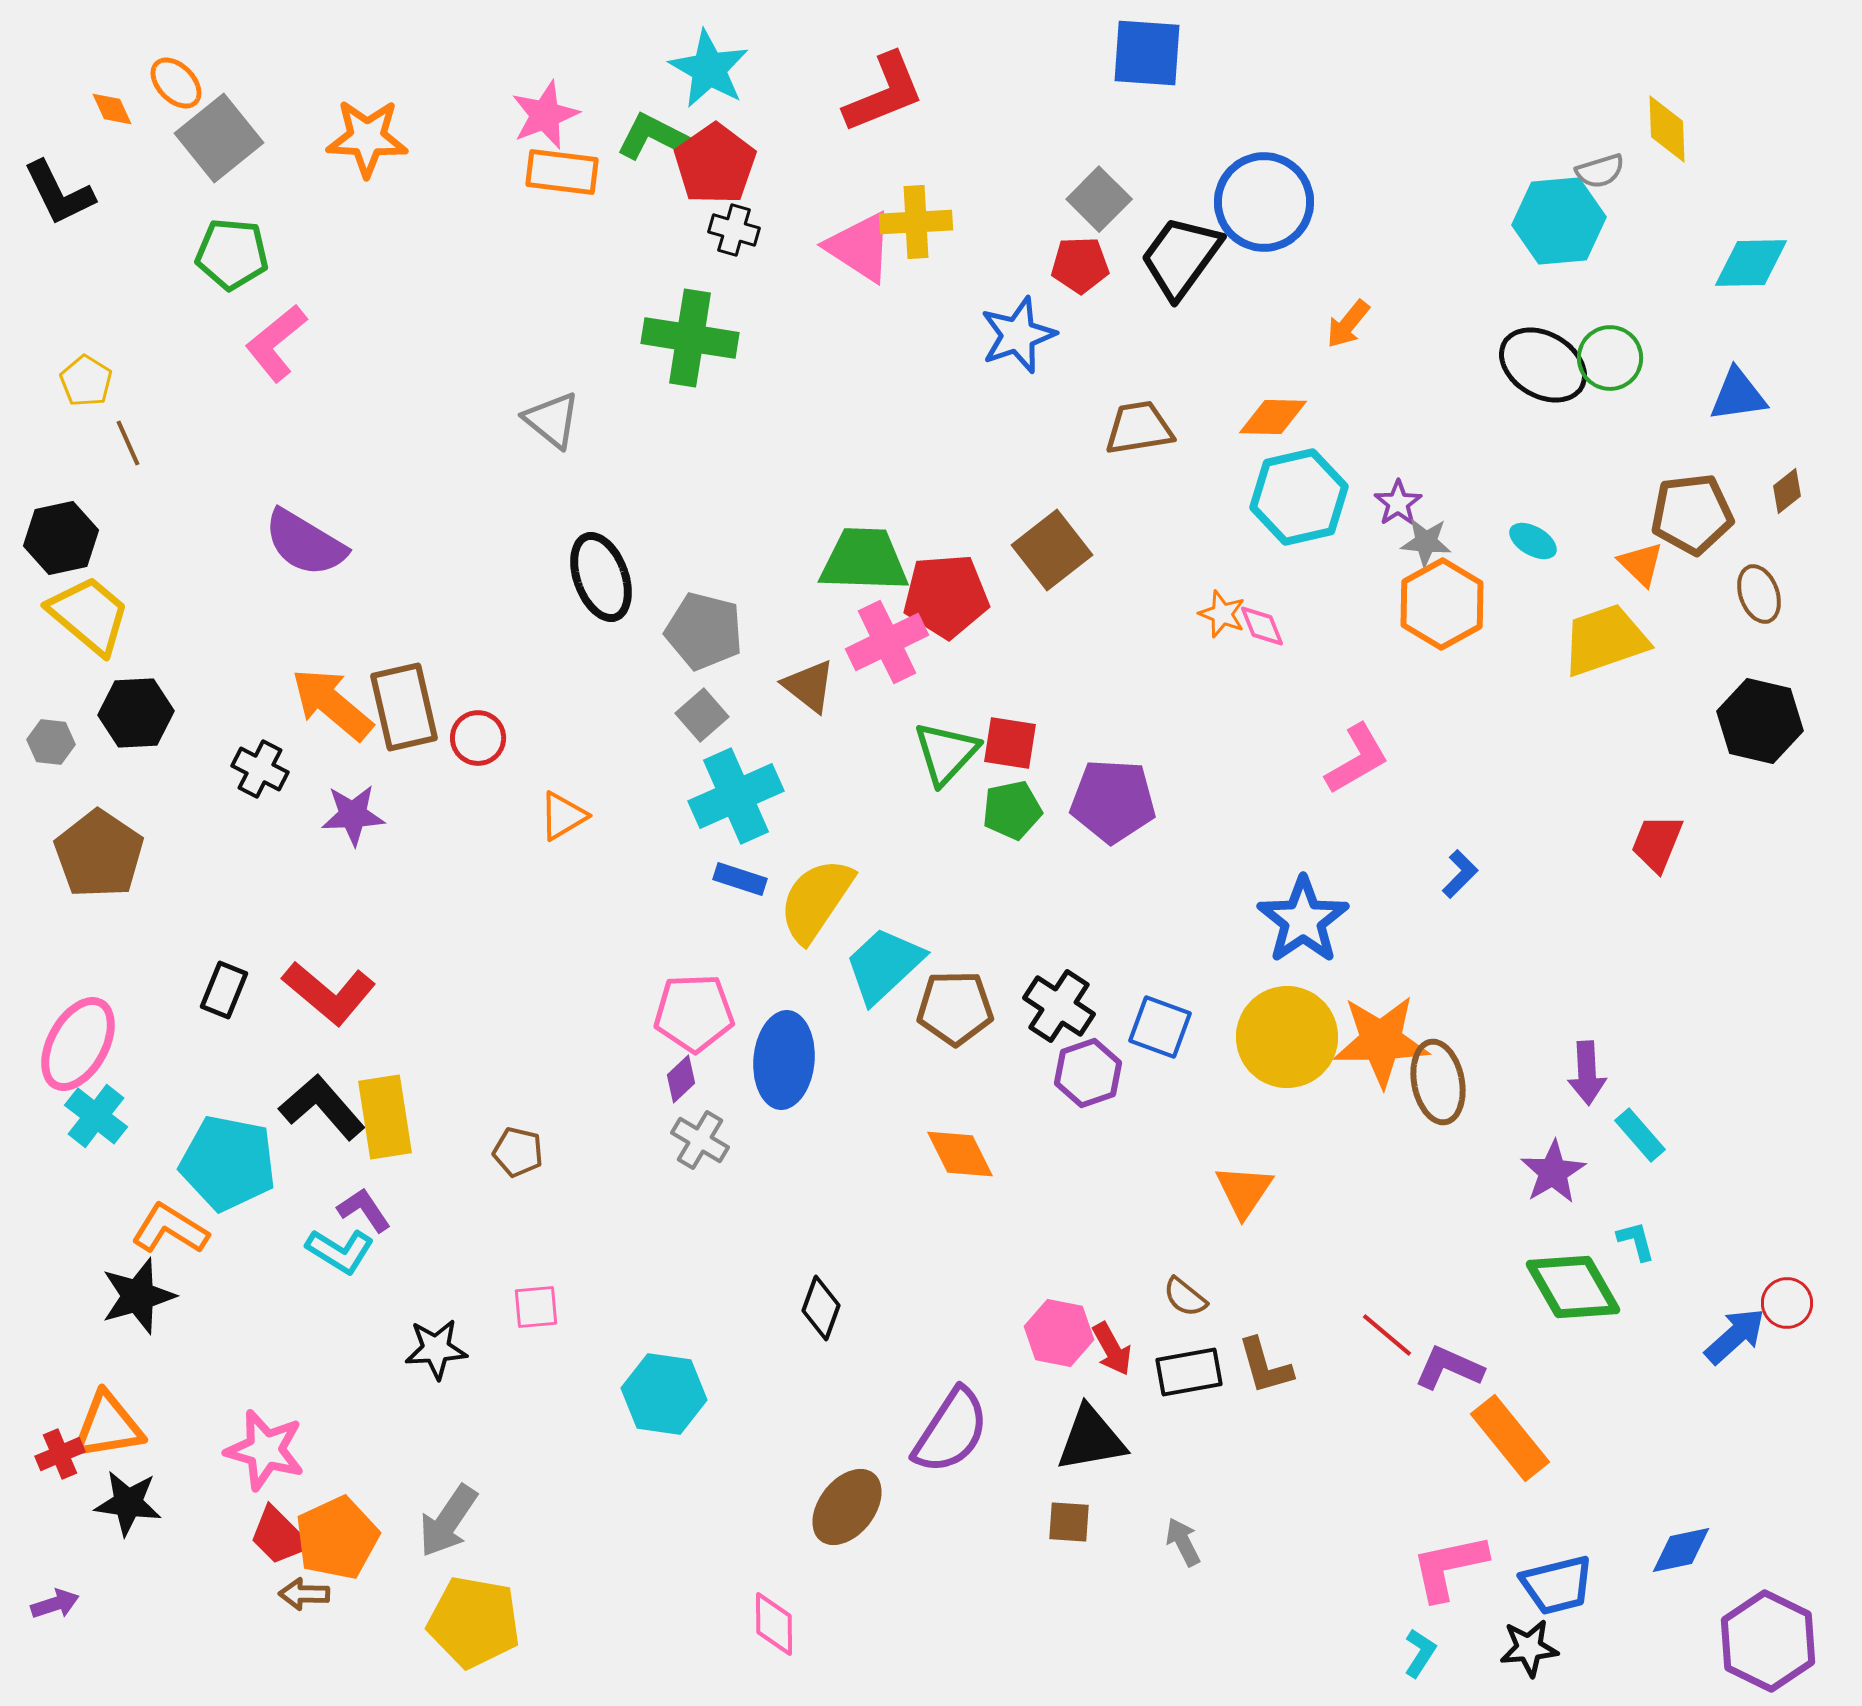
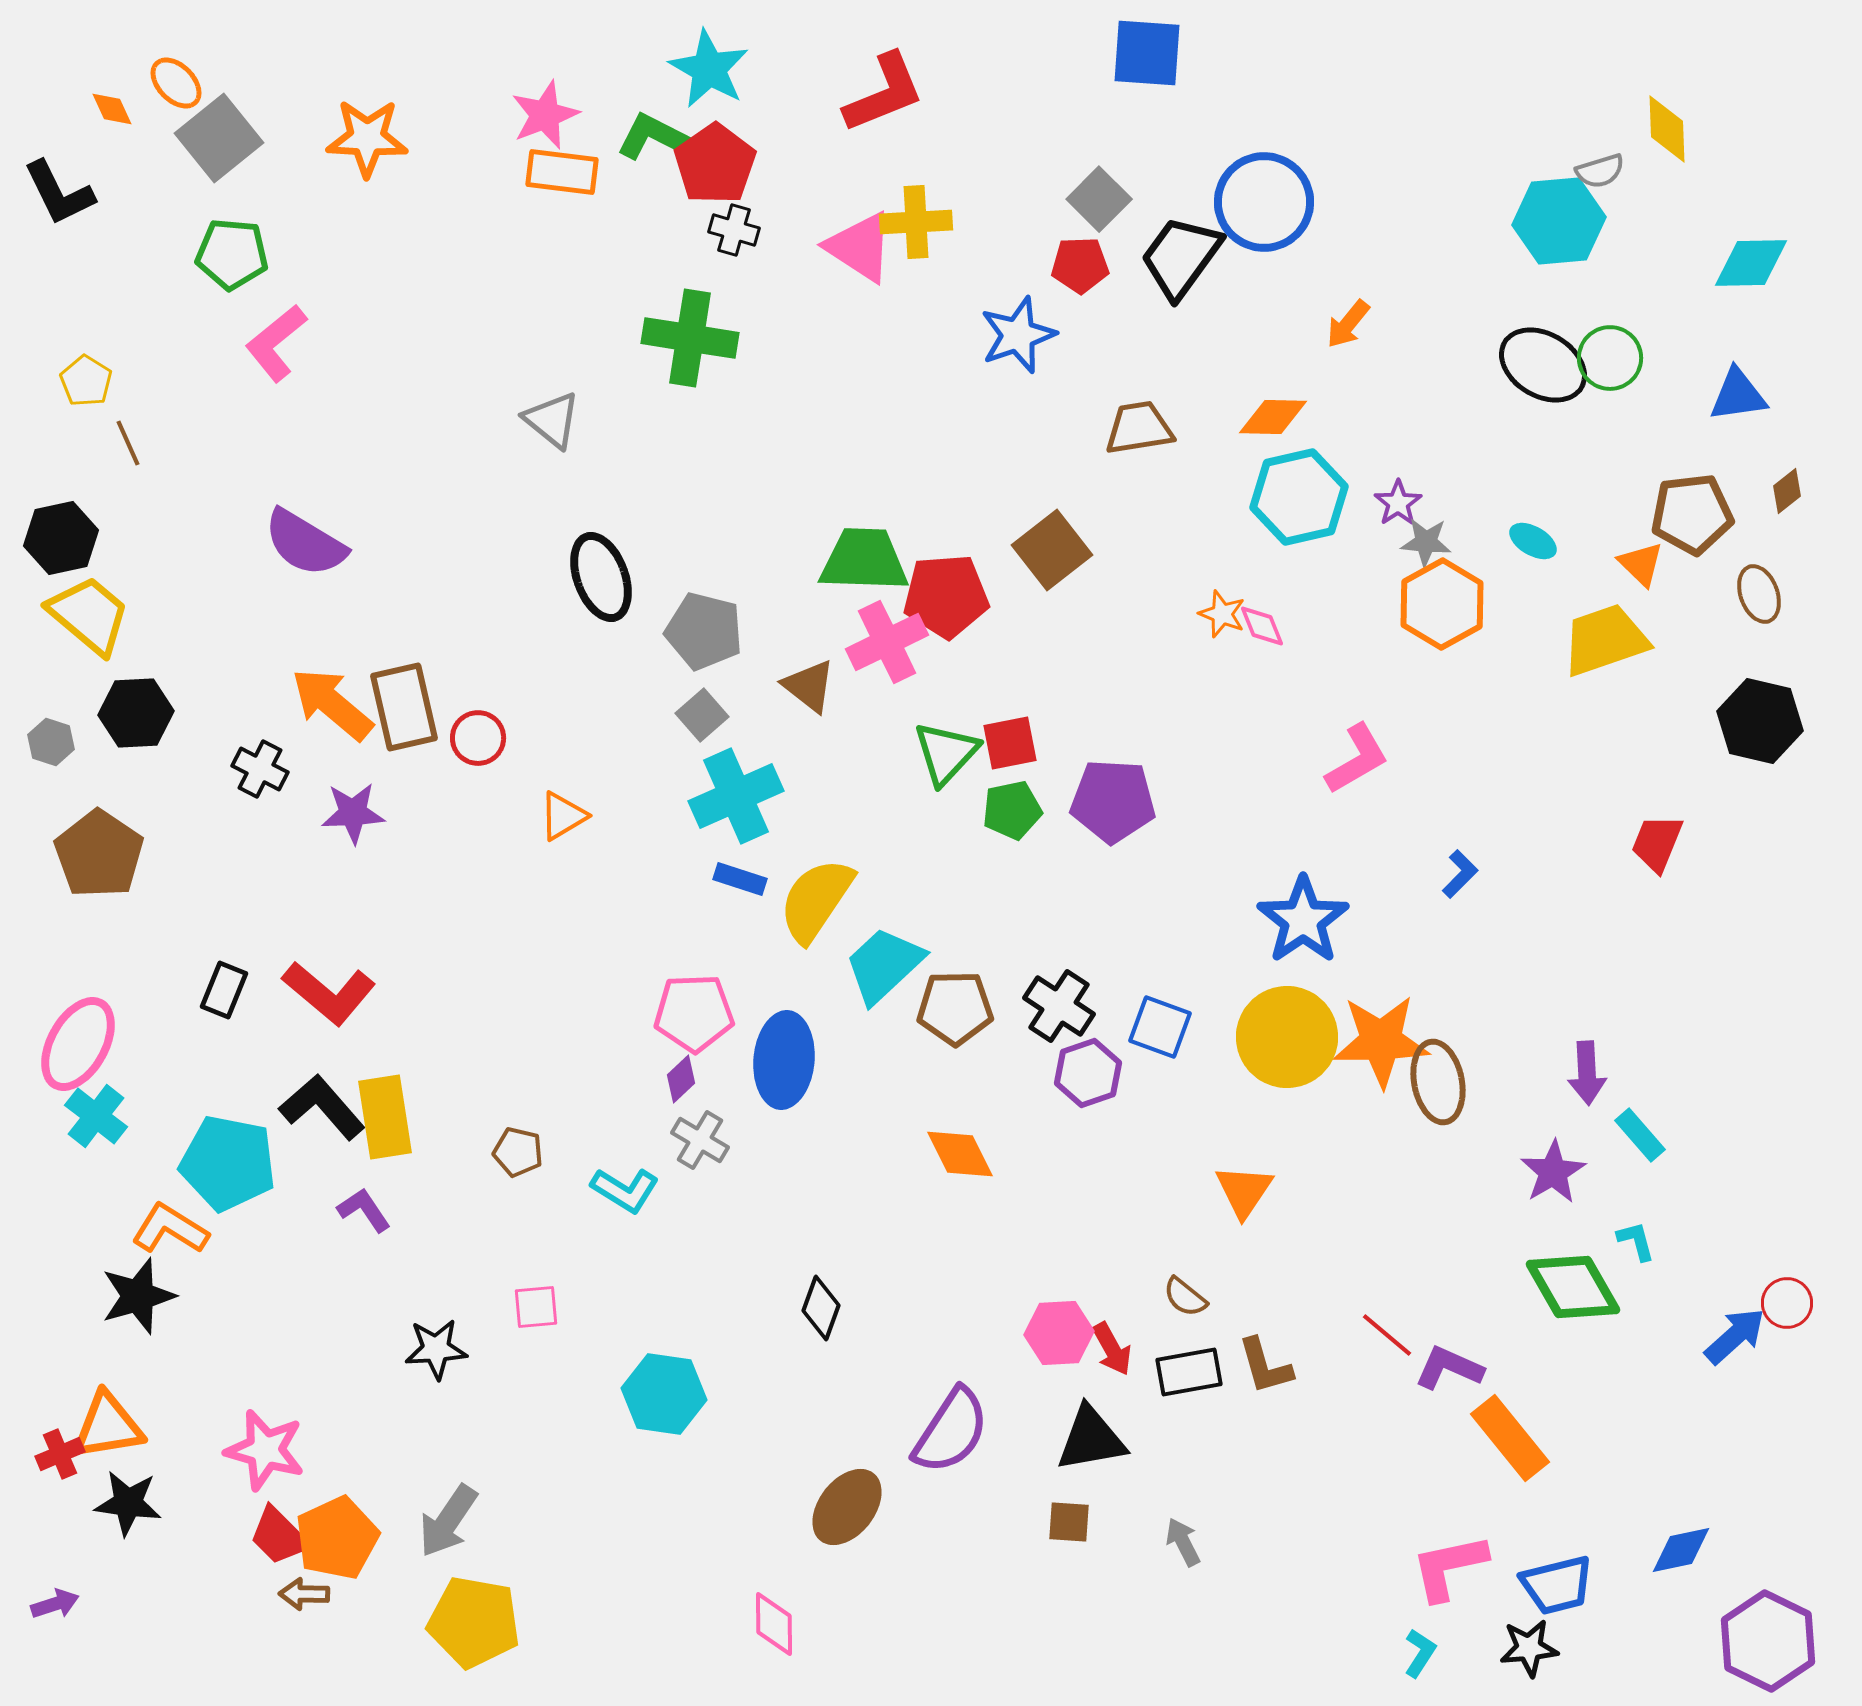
gray hexagon at (51, 742): rotated 12 degrees clockwise
red square at (1010, 743): rotated 20 degrees counterclockwise
purple star at (353, 815): moved 2 px up
cyan L-shape at (340, 1251): moved 285 px right, 61 px up
pink hexagon at (1059, 1333): rotated 14 degrees counterclockwise
